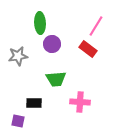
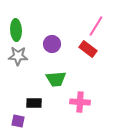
green ellipse: moved 24 px left, 7 px down
gray star: rotated 12 degrees clockwise
